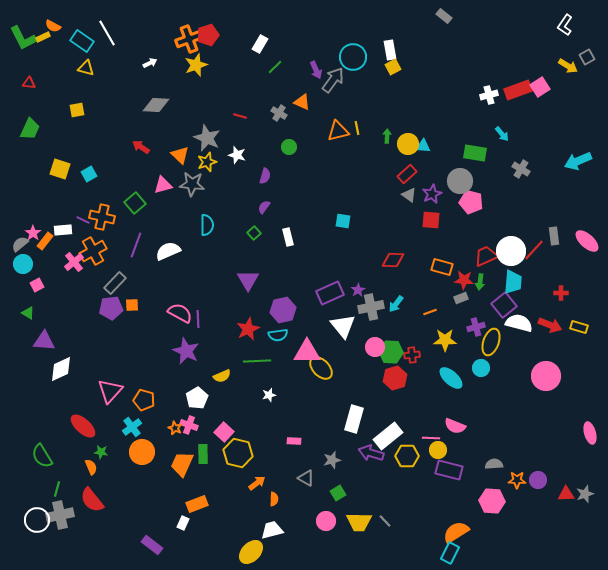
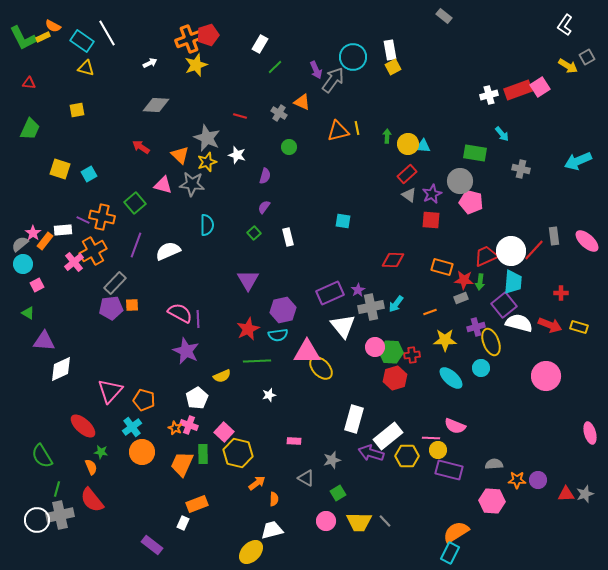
gray cross at (521, 169): rotated 18 degrees counterclockwise
pink triangle at (163, 185): rotated 30 degrees clockwise
yellow ellipse at (491, 342): rotated 40 degrees counterclockwise
